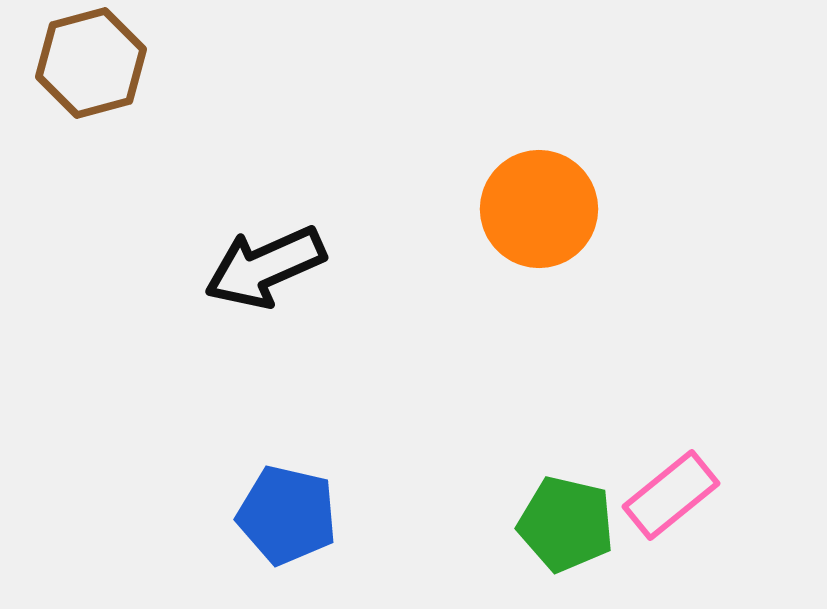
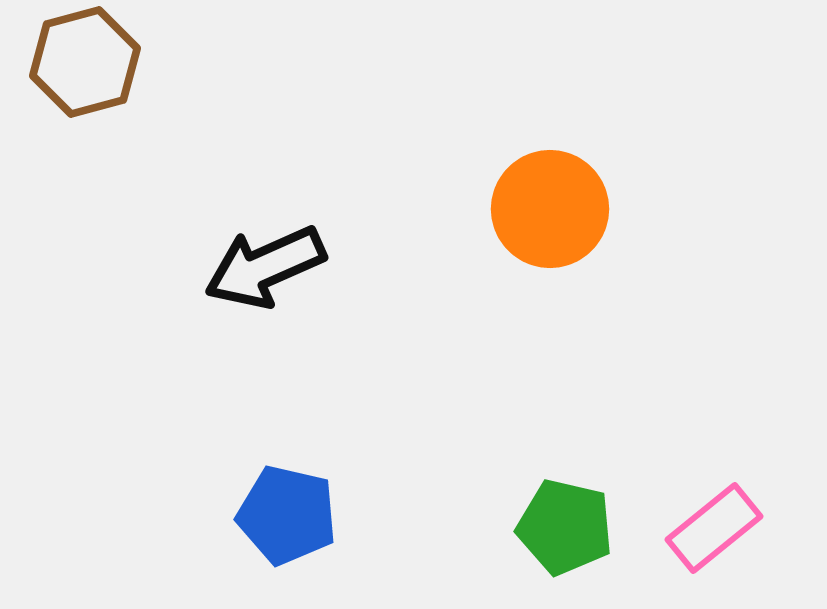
brown hexagon: moved 6 px left, 1 px up
orange circle: moved 11 px right
pink rectangle: moved 43 px right, 33 px down
green pentagon: moved 1 px left, 3 px down
